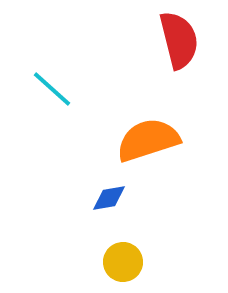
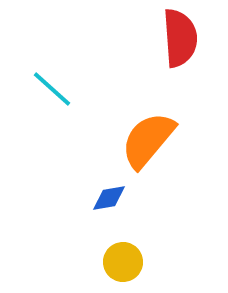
red semicircle: moved 1 px right, 2 px up; rotated 10 degrees clockwise
orange semicircle: rotated 32 degrees counterclockwise
